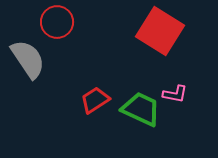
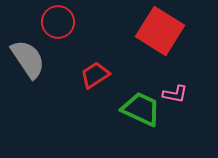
red circle: moved 1 px right
red trapezoid: moved 25 px up
